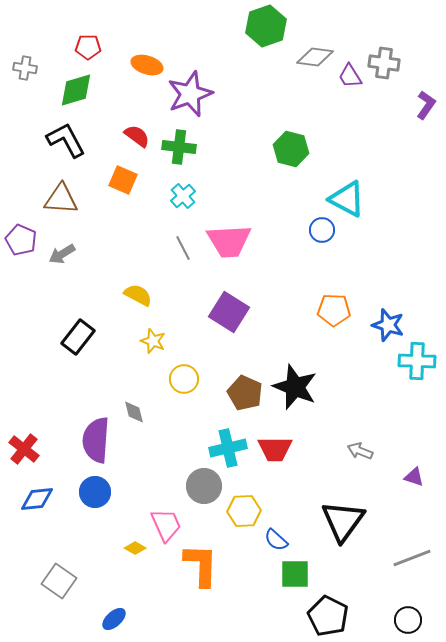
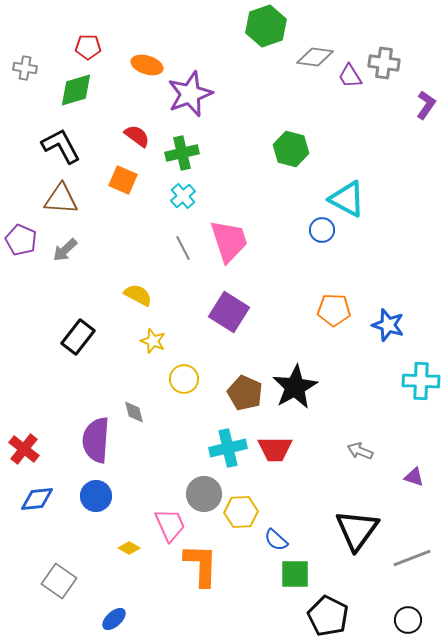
black L-shape at (66, 140): moved 5 px left, 6 px down
green cross at (179, 147): moved 3 px right, 6 px down; rotated 20 degrees counterclockwise
pink trapezoid at (229, 241): rotated 105 degrees counterclockwise
gray arrow at (62, 254): moved 3 px right, 4 px up; rotated 12 degrees counterclockwise
cyan cross at (417, 361): moved 4 px right, 20 px down
black star at (295, 387): rotated 21 degrees clockwise
gray circle at (204, 486): moved 8 px down
blue circle at (95, 492): moved 1 px right, 4 px down
yellow hexagon at (244, 511): moved 3 px left, 1 px down
black triangle at (343, 521): moved 14 px right, 9 px down
pink trapezoid at (166, 525): moved 4 px right
yellow diamond at (135, 548): moved 6 px left
